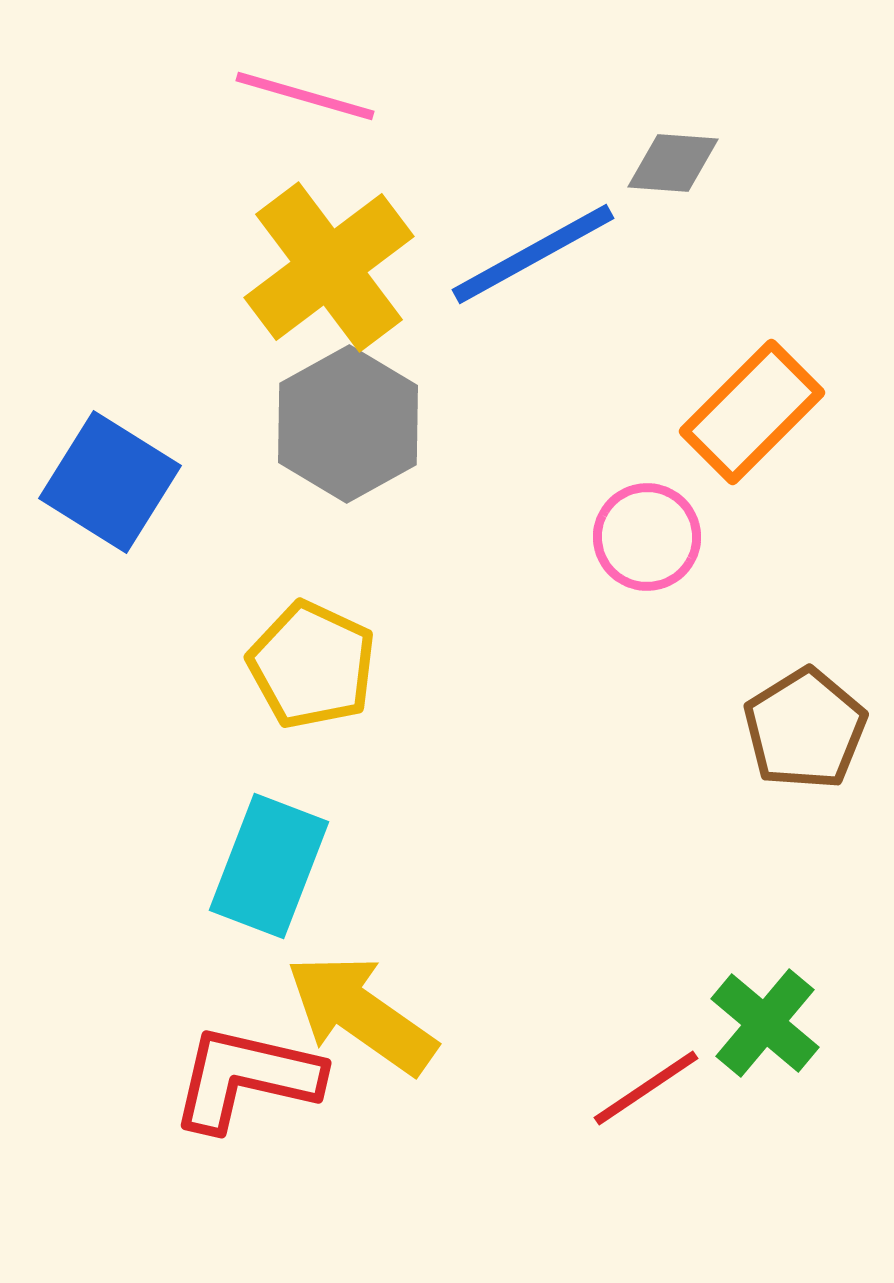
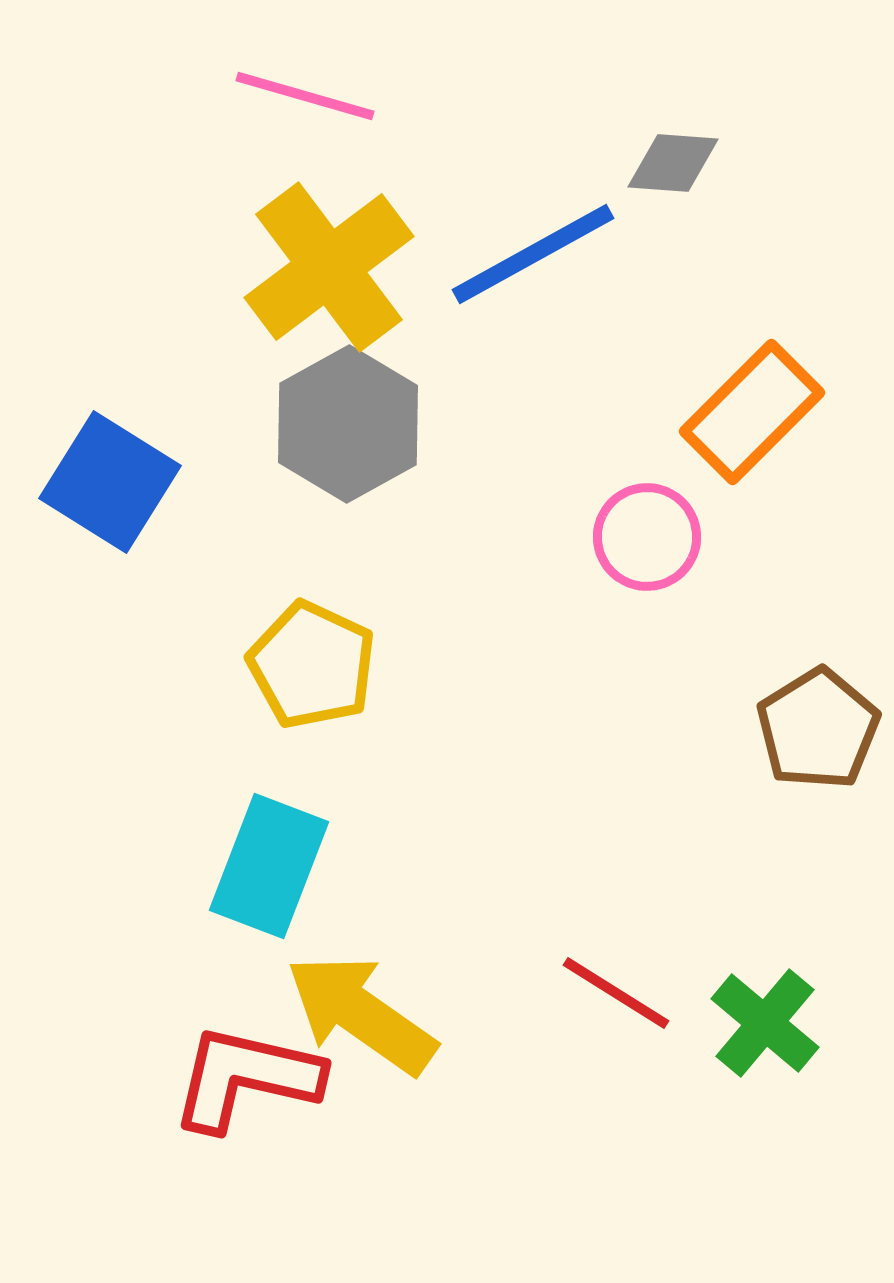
brown pentagon: moved 13 px right
red line: moved 30 px left, 95 px up; rotated 66 degrees clockwise
